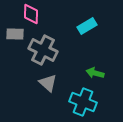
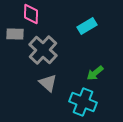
gray cross: rotated 16 degrees clockwise
green arrow: rotated 54 degrees counterclockwise
